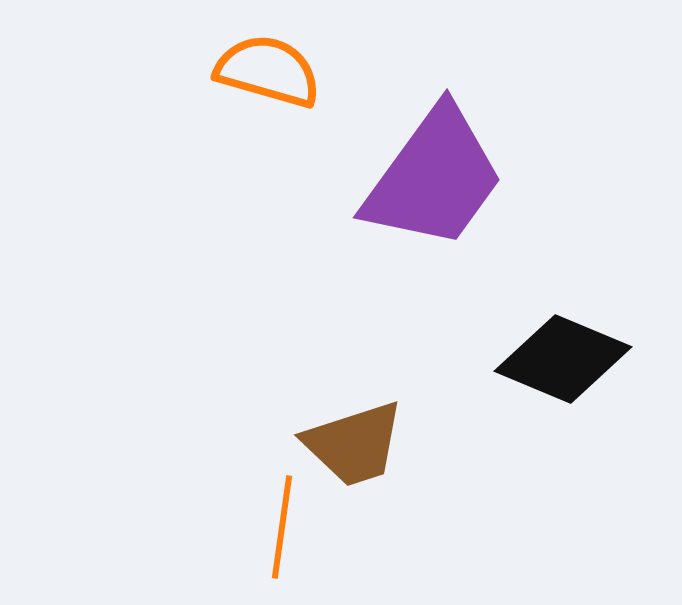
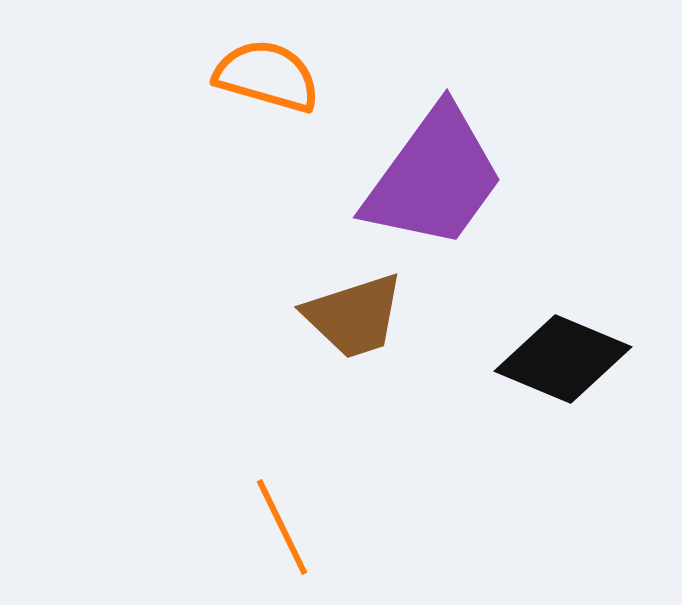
orange semicircle: moved 1 px left, 5 px down
brown trapezoid: moved 128 px up
orange line: rotated 34 degrees counterclockwise
